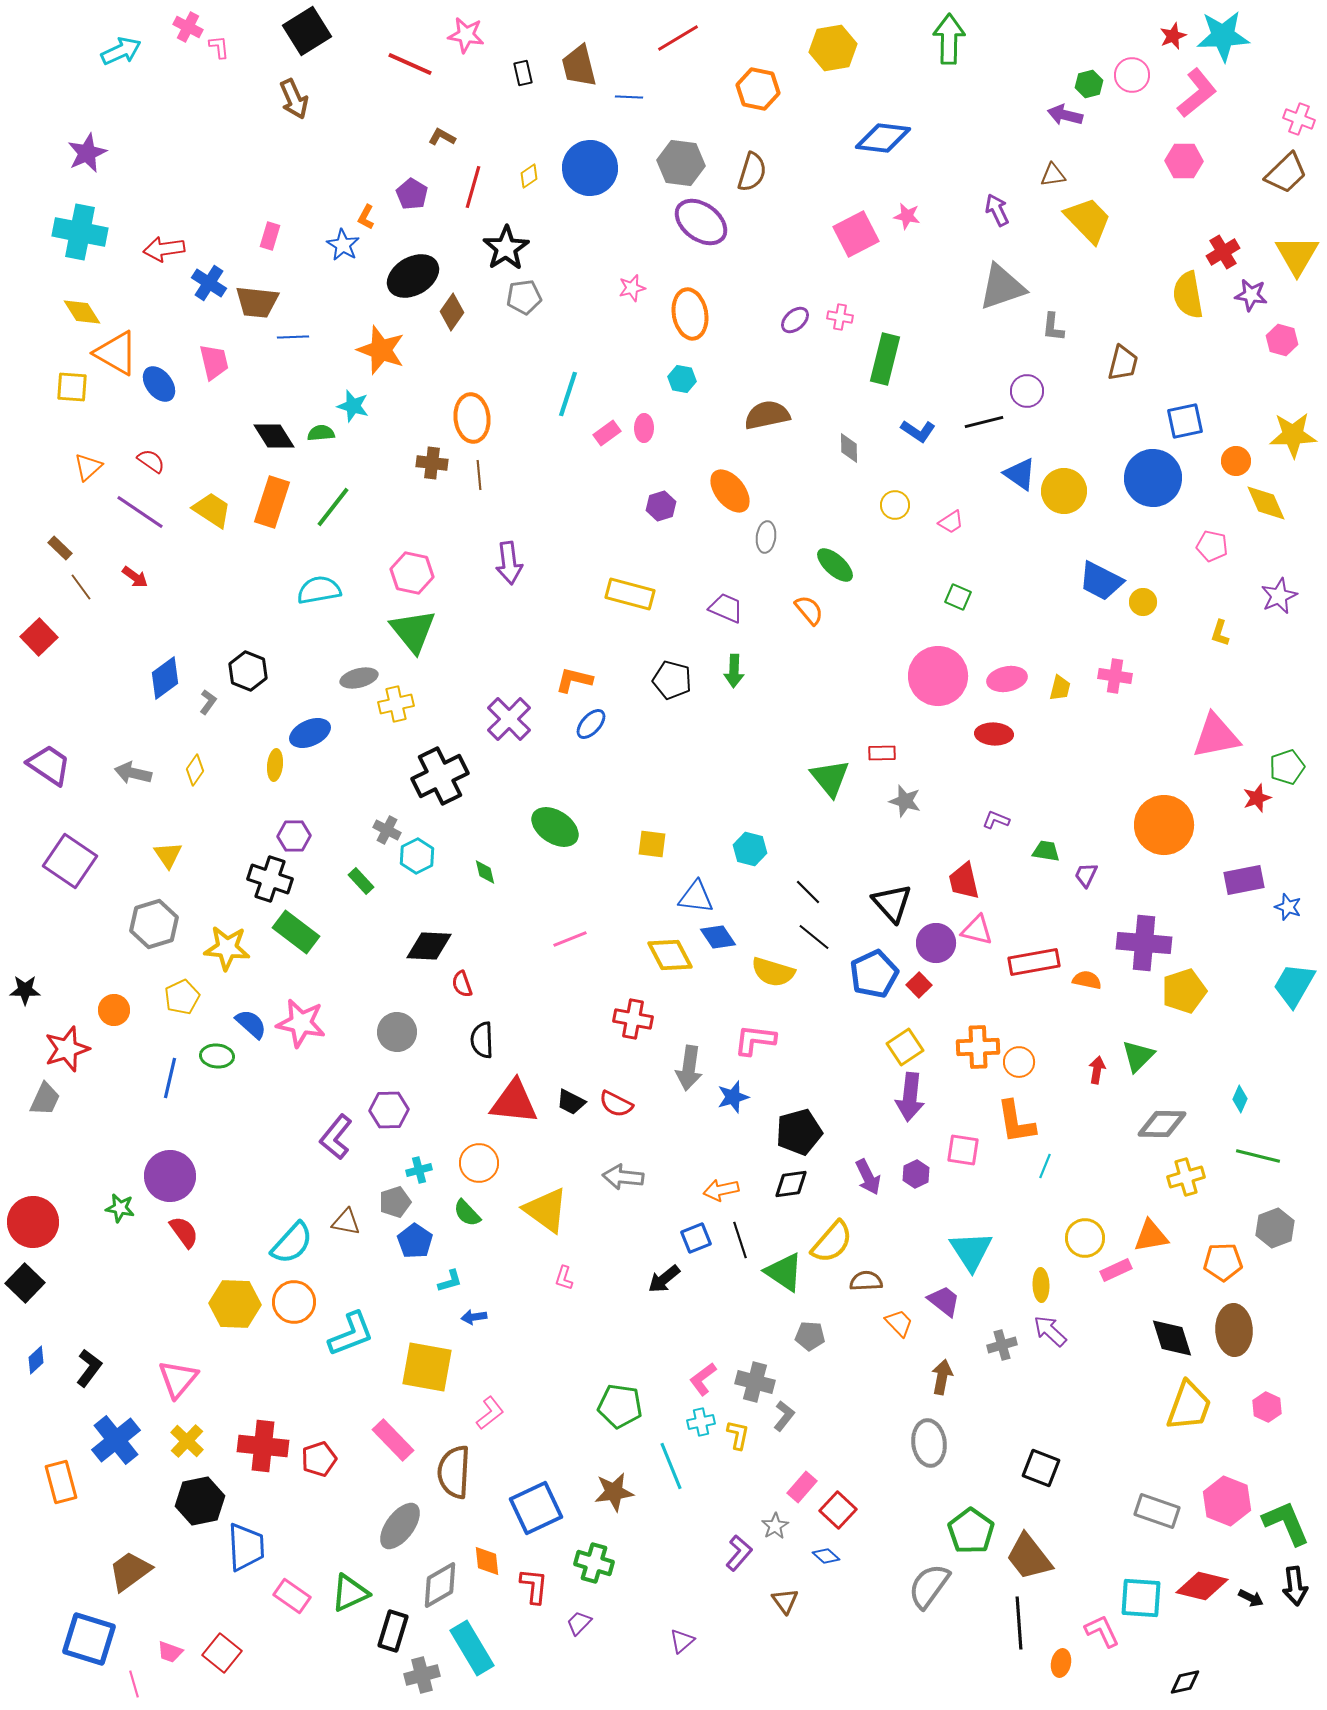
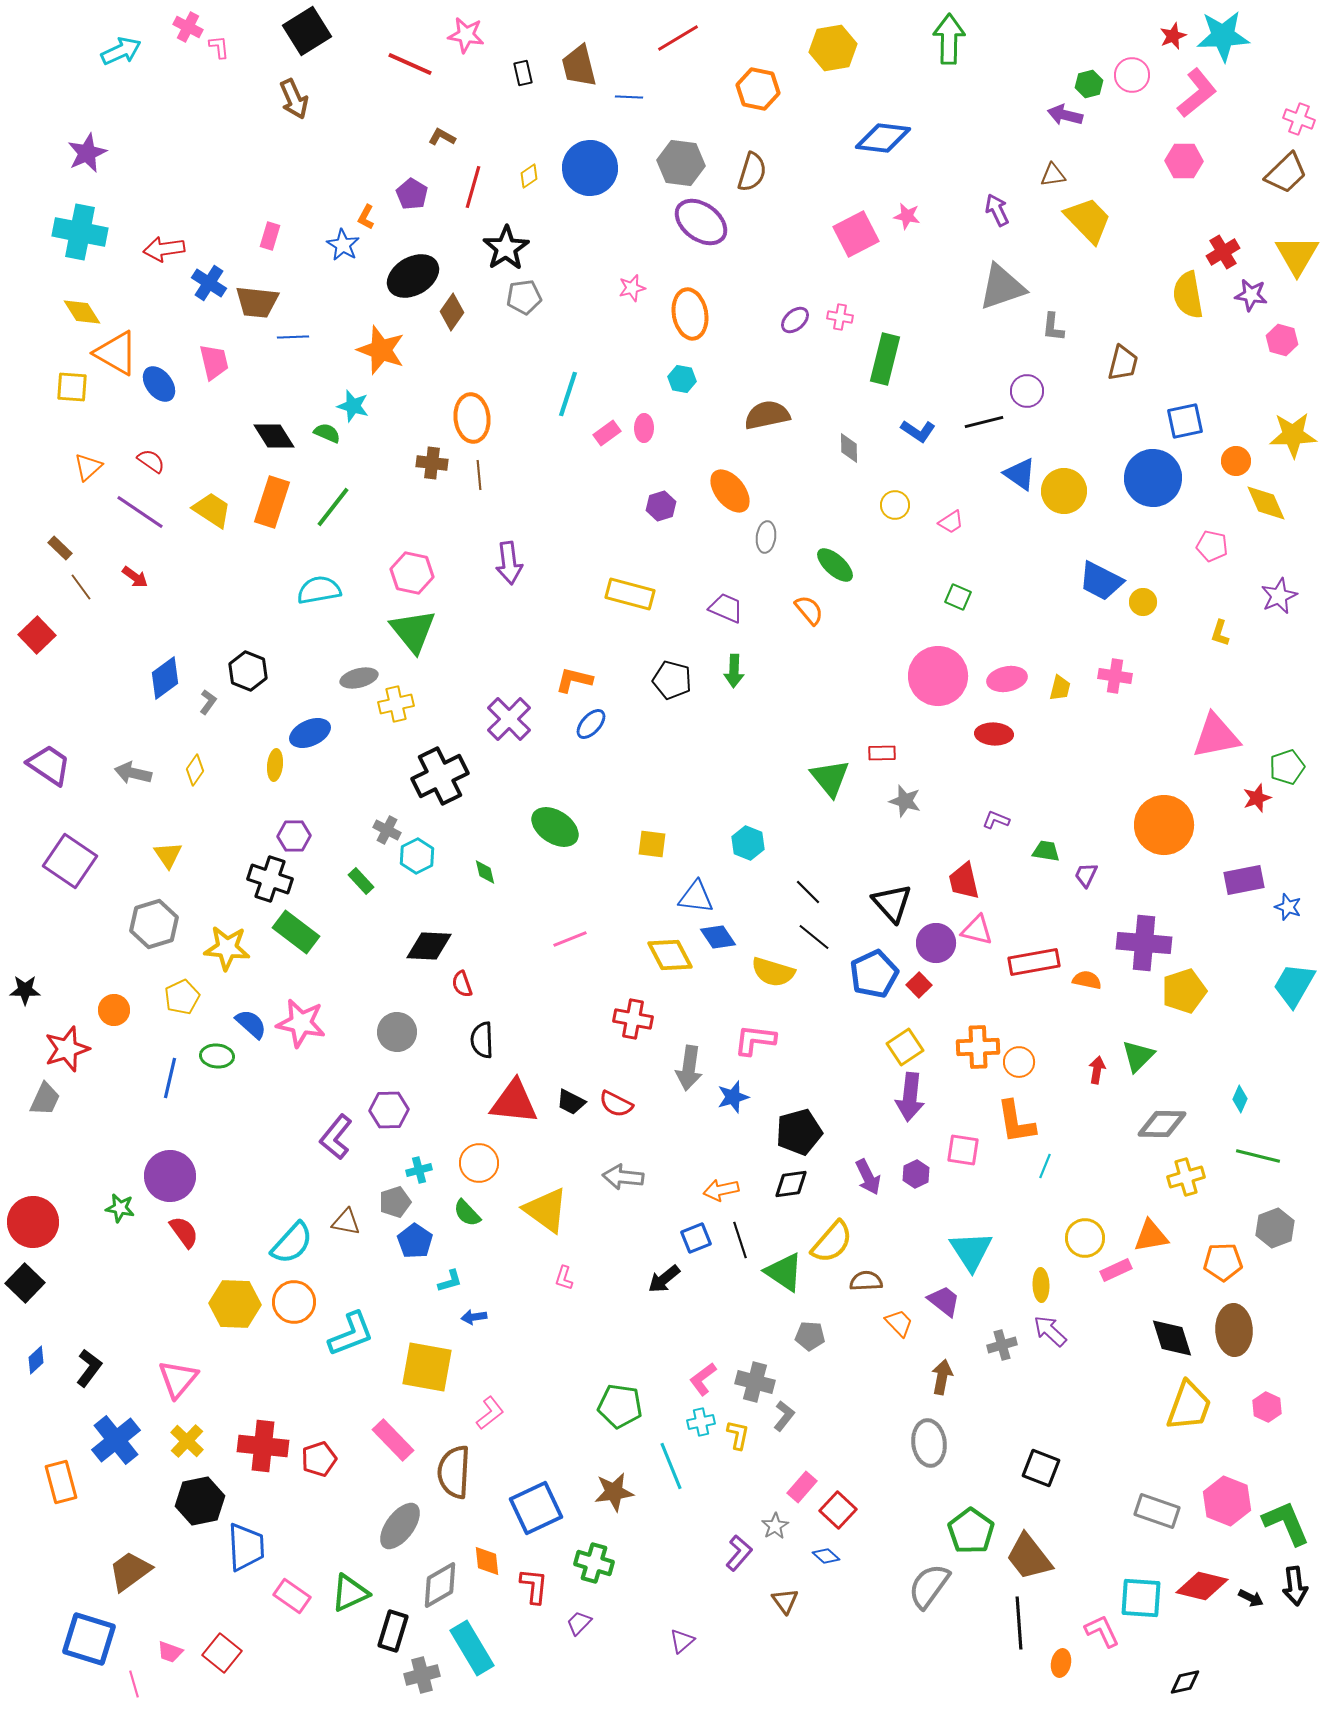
green semicircle at (321, 433): moved 6 px right; rotated 28 degrees clockwise
red square at (39, 637): moved 2 px left, 2 px up
cyan hexagon at (750, 849): moved 2 px left, 6 px up; rotated 8 degrees clockwise
